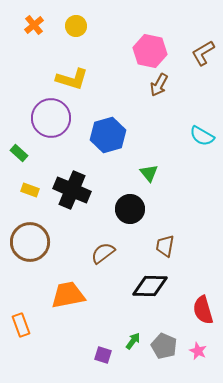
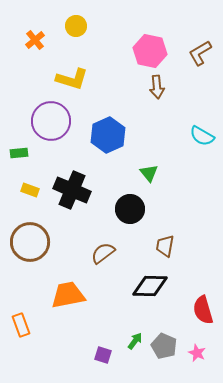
orange cross: moved 1 px right, 15 px down
brown L-shape: moved 3 px left
brown arrow: moved 2 px left, 2 px down; rotated 35 degrees counterclockwise
purple circle: moved 3 px down
blue hexagon: rotated 8 degrees counterclockwise
green rectangle: rotated 48 degrees counterclockwise
green arrow: moved 2 px right
pink star: moved 1 px left, 2 px down
